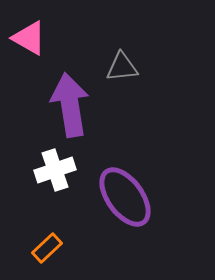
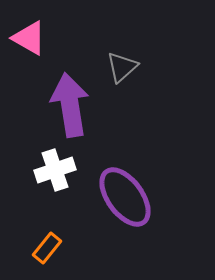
gray triangle: rotated 36 degrees counterclockwise
orange rectangle: rotated 8 degrees counterclockwise
